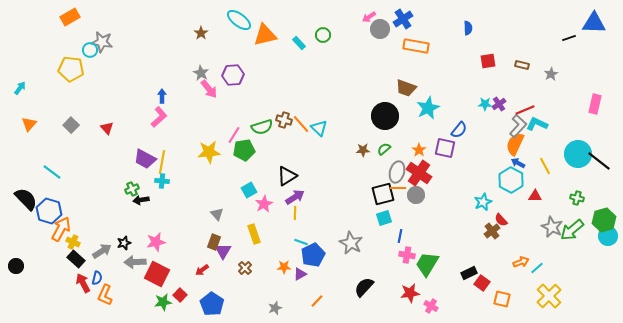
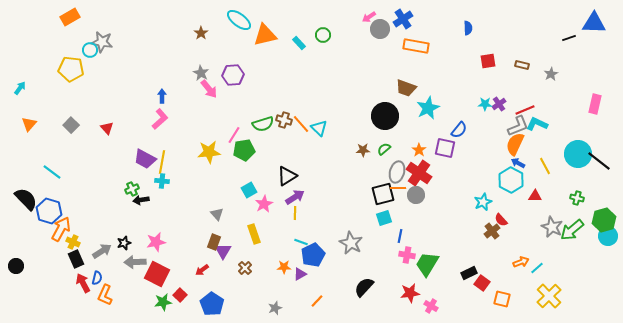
pink L-shape at (159, 117): moved 1 px right, 2 px down
gray L-shape at (518, 126): rotated 25 degrees clockwise
green semicircle at (262, 127): moved 1 px right, 3 px up
black rectangle at (76, 259): rotated 24 degrees clockwise
